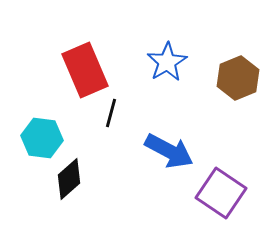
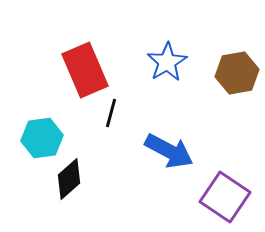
brown hexagon: moved 1 px left, 5 px up; rotated 12 degrees clockwise
cyan hexagon: rotated 15 degrees counterclockwise
purple square: moved 4 px right, 4 px down
